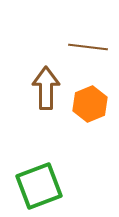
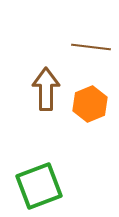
brown line: moved 3 px right
brown arrow: moved 1 px down
